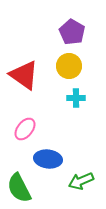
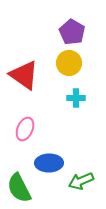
yellow circle: moved 3 px up
pink ellipse: rotated 15 degrees counterclockwise
blue ellipse: moved 1 px right, 4 px down; rotated 8 degrees counterclockwise
